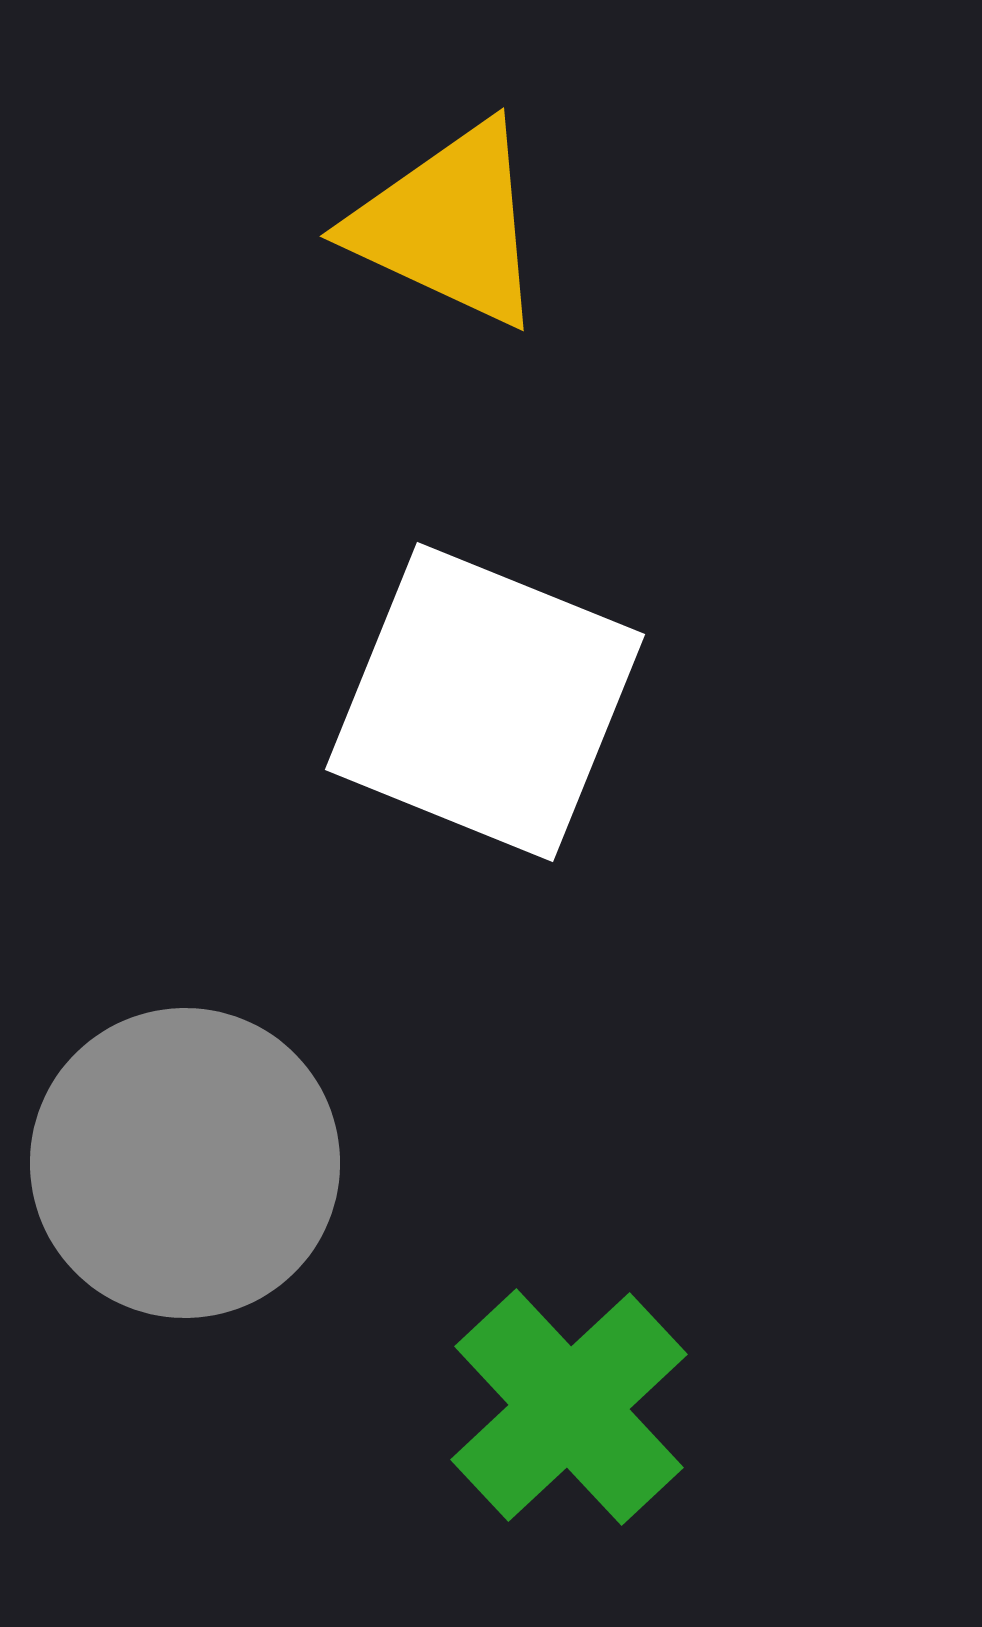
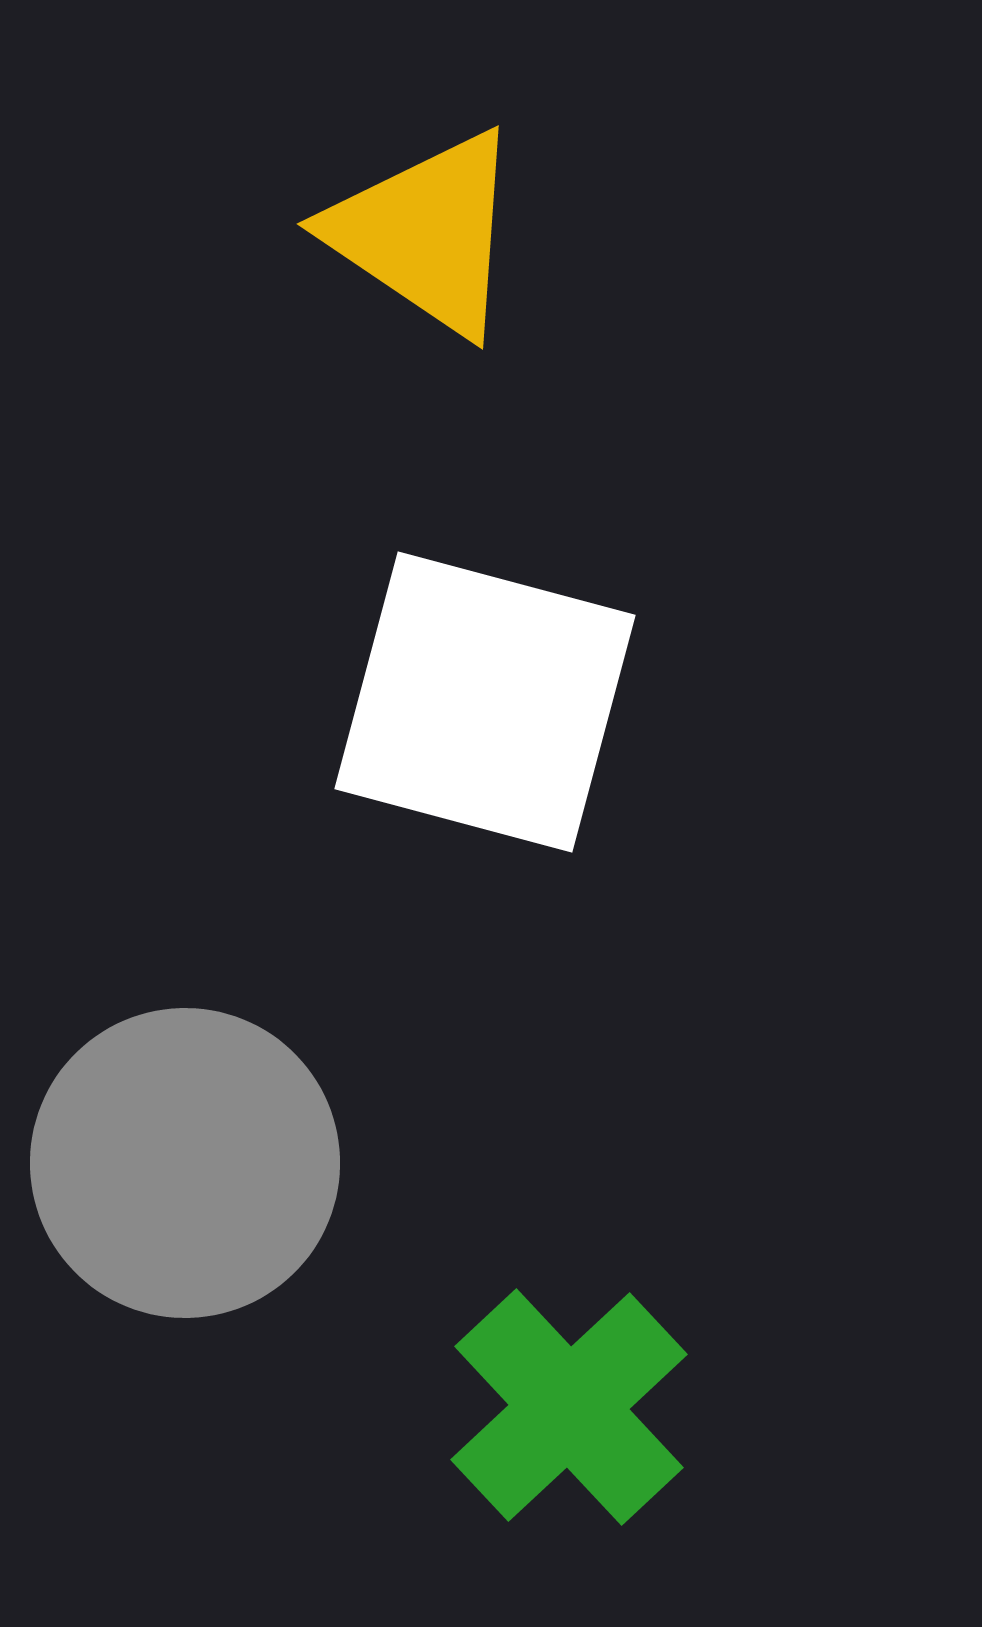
yellow triangle: moved 23 px left, 8 px down; rotated 9 degrees clockwise
white square: rotated 7 degrees counterclockwise
